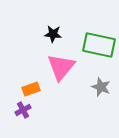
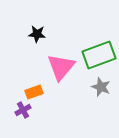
black star: moved 16 px left
green rectangle: moved 10 px down; rotated 32 degrees counterclockwise
orange rectangle: moved 3 px right, 3 px down
